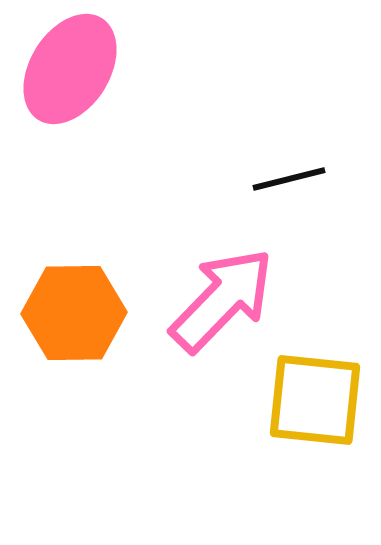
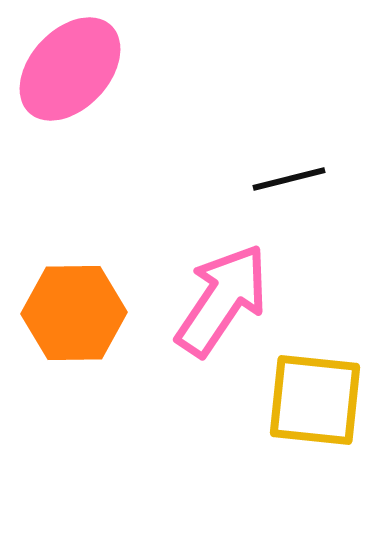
pink ellipse: rotated 11 degrees clockwise
pink arrow: rotated 10 degrees counterclockwise
